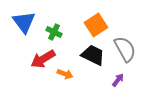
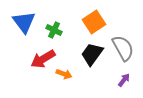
orange square: moved 2 px left, 3 px up
green cross: moved 2 px up
gray semicircle: moved 2 px left, 1 px up
black trapezoid: moved 1 px left, 1 px up; rotated 80 degrees counterclockwise
orange arrow: moved 1 px left
purple arrow: moved 6 px right
